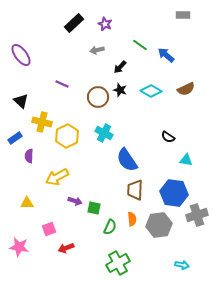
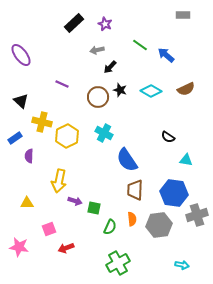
black arrow: moved 10 px left
yellow arrow: moved 2 px right, 4 px down; rotated 50 degrees counterclockwise
